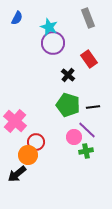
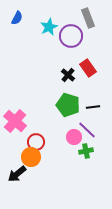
cyan star: rotated 24 degrees clockwise
purple circle: moved 18 px right, 7 px up
red rectangle: moved 1 px left, 9 px down
orange circle: moved 3 px right, 2 px down
